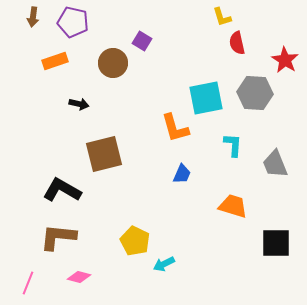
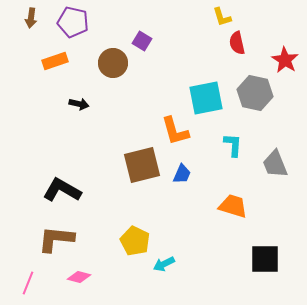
brown arrow: moved 2 px left, 1 px down
gray hexagon: rotated 8 degrees clockwise
orange L-shape: moved 3 px down
brown square: moved 38 px right, 11 px down
brown L-shape: moved 2 px left, 2 px down
black square: moved 11 px left, 16 px down
